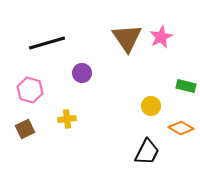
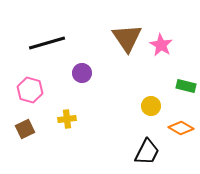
pink star: moved 8 px down; rotated 15 degrees counterclockwise
